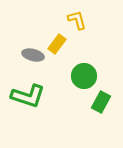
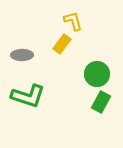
yellow L-shape: moved 4 px left, 1 px down
yellow rectangle: moved 5 px right
gray ellipse: moved 11 px left; rotated 15 degrees counterclockwise
green circle: moved 13 px right, 2 px up
